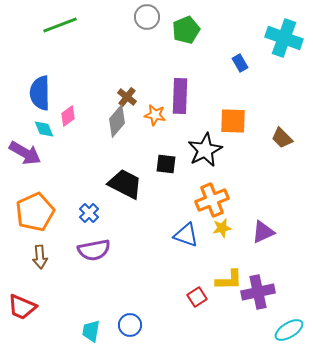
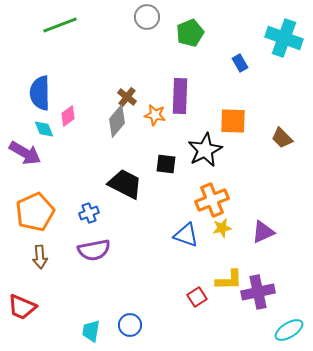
green pentagon: moved 4 px right, 3 px down
blue cross: rotated 24 degrees clockwise
